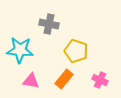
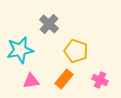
gray cross: rotated 30 degrees clockwise
cyan star: rotated 16 degrees counterclockwise
pink triangle: rotated 18 degrees counterclockwise
